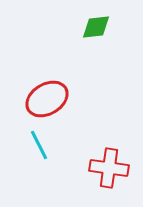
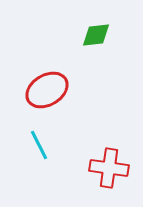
green diamond: moved 8 px down
red ellipse: moved 9 px up
